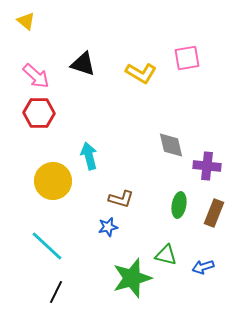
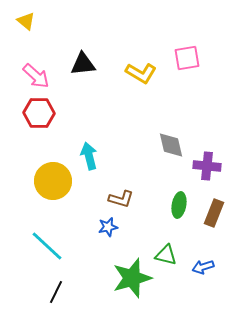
black triangle: rotated 24 degrees counterclockwise
